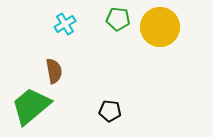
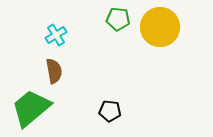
cyan cross: moved 9 px left, 11 px down
green trapezoid: moved 2 px down
